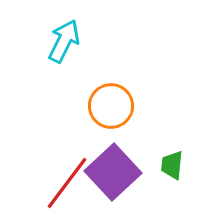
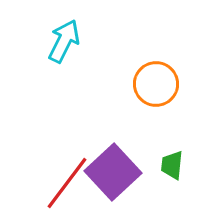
orange circle: moved 45 px right, 22 px up
